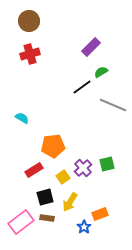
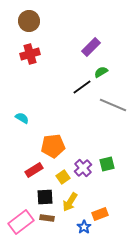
black square: rotated 12 degrees clockwise
